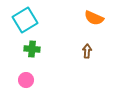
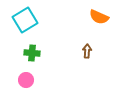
orange semicircle: moved 5 px right, 1 px up
green cross: moved 4 px down
